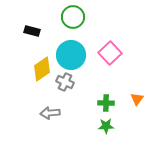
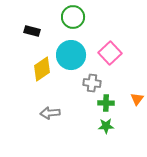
gray cross: moved 27 px right, 1 px down; rotated 18 degrees counterclockwise
